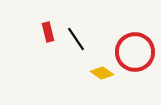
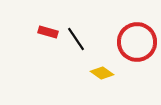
red rectangle: rotated 60 degrees counterclockwise
red circle: moved 2 px right, 10 px up
